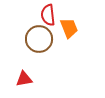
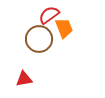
red semicircle: moved 1 px right; rotated 60 degrees clockwise
orange trapezoid: moved 5 px left
